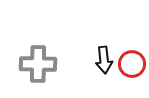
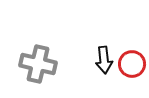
gray cross: rotated 12 degrees clockwise
